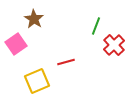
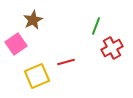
brown star: moved 1 px left, 1 px down; rotated 12 degrees clockwise
red cross: moved 2 px left, 3 px down; rotated 15 degrees clockwise
yellow square: moved 5 px up
